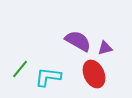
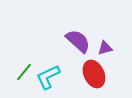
purple semicircle: rotated 12 degrees clockwise
green line: moved 4 px right, 3 px down
cyan L-shape: rotated 32 degrees counterclockwise
